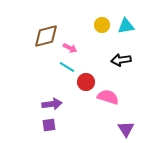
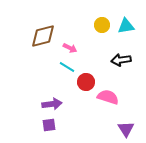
brown diamond: moved 3 px left
